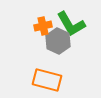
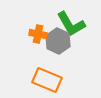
orange cross: moved 5 px left, 8 px down; rotated 24 degrees clockwise
orange rectangle: rotated 8 degrees clockwise
